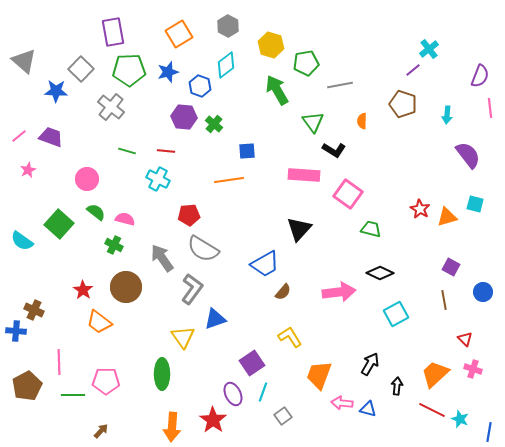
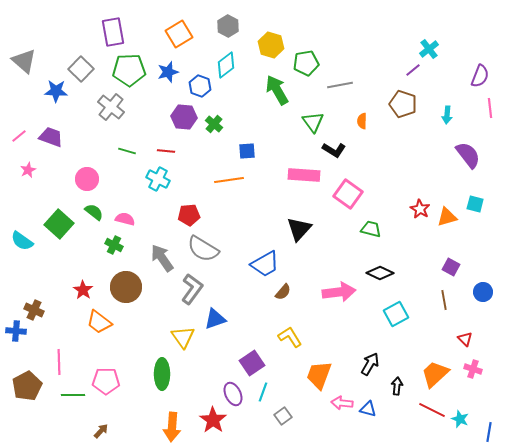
green semicircle at (96, 212): moved 2 px left
